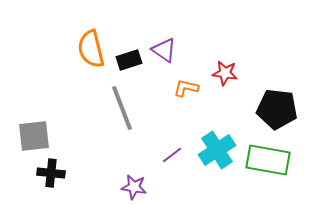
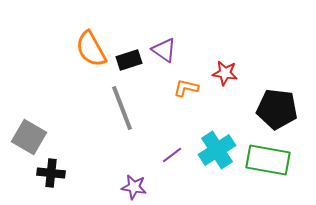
orange semicircle: rotated 15 degrees counterclockwise
gray square: moved 5 px left, 1 px down; rotated 36 degrees clockwise
